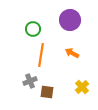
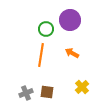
green circle: moved 13 px right
gray cross: moved 4 px left, 12 px down
